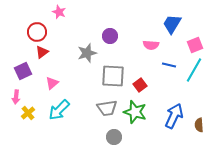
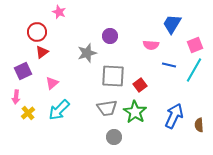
green star: rotated 15 degrees clockwise
